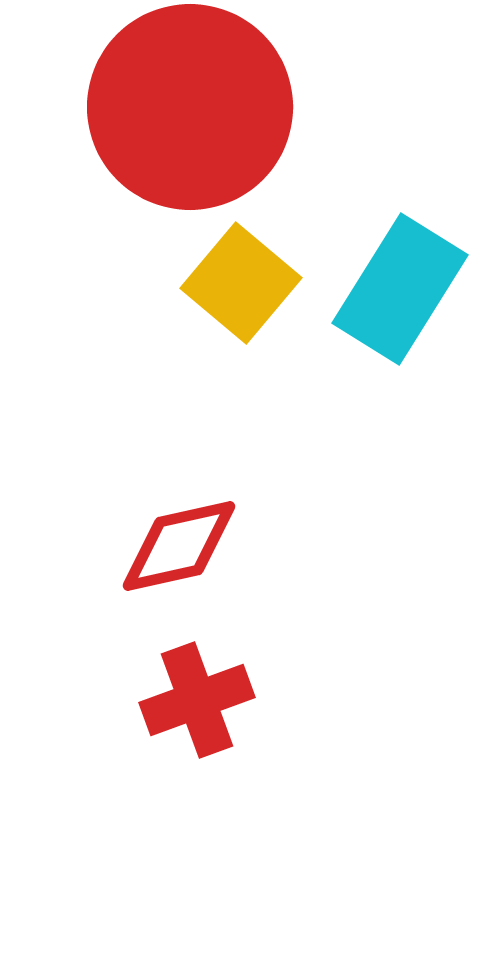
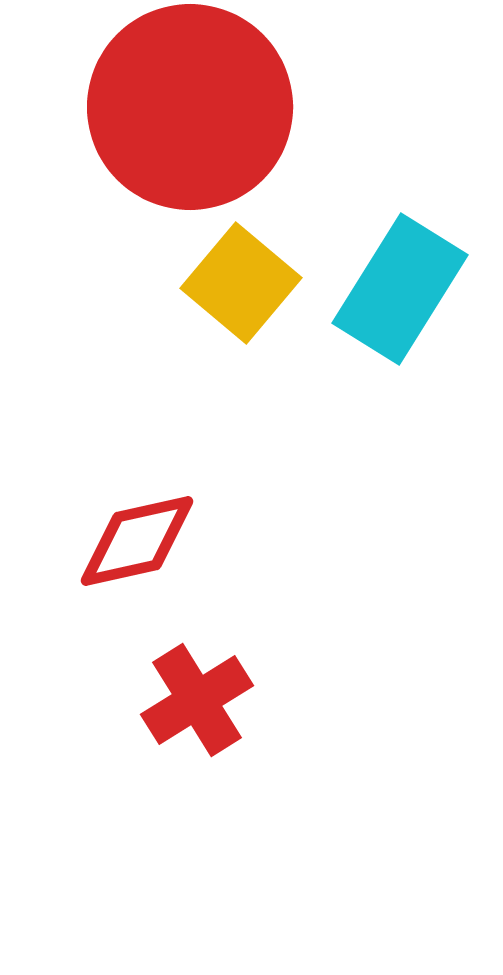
red diamond: moved 42 px left, 5 px up
red cross: rotated 12 degrees counterclockwise
